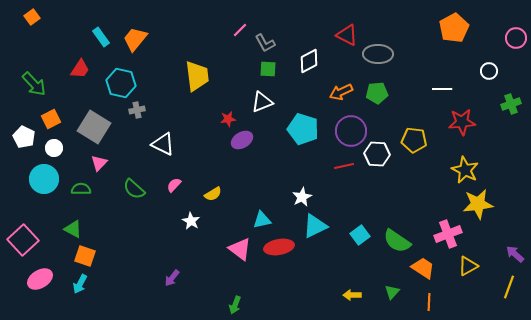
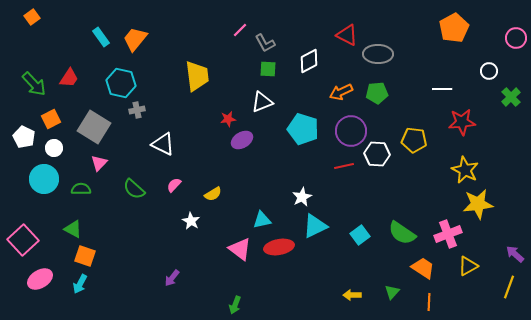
red trapezoid at (80, 69): moved 11 px left, 9 px down
green cross at (511, 104): moved 7 px up; rotated 24 degrees counterclockwise
green semicircle at (397, 241): moved 5 px right, 8 px up
